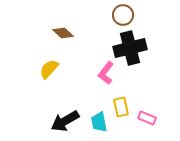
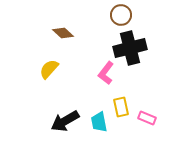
brown circle: moved 2 px left
